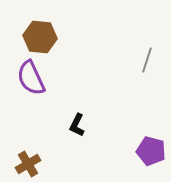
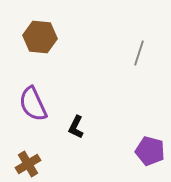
gray line: moved 8 px left, 7 px up
purple semicircle: moved 2 px right, 26 px down
black L-shape: moved 1 px left, 2 px down
purple pentagon: moved 1 px left
